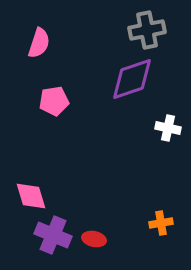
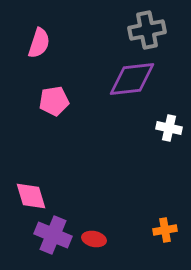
purple diamond: rotated 12 degrees clockwise
white cross: moved 1 px right
orange cross: moved 4 px right, 7 px down
